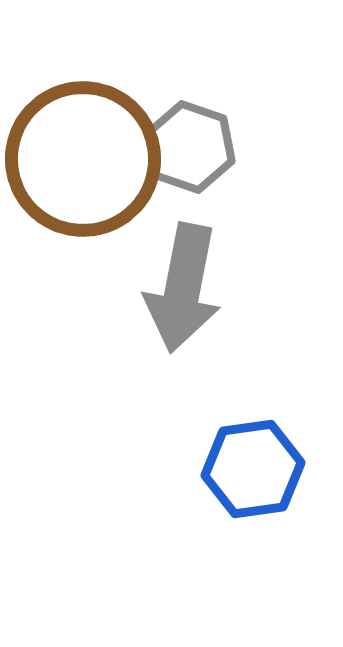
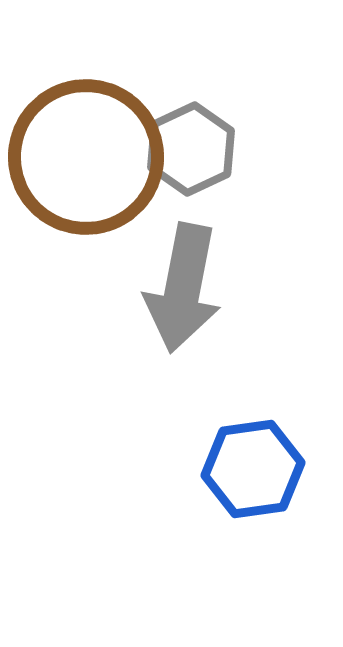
gray hexagon: moved 1 px right, 2 px down; rotated 16 degrees clockwise
brown circle: moved 3 px right, 2 px up
